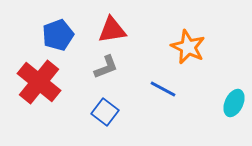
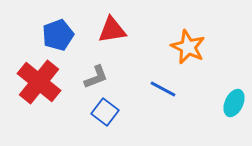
gray L-shape: moved 10 px left, 10 px down
